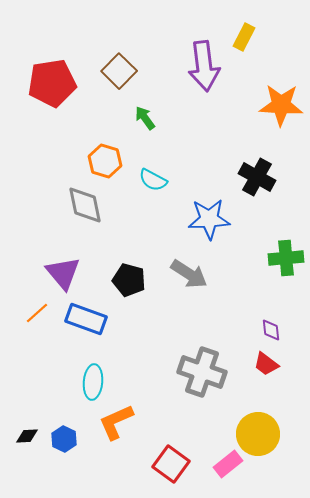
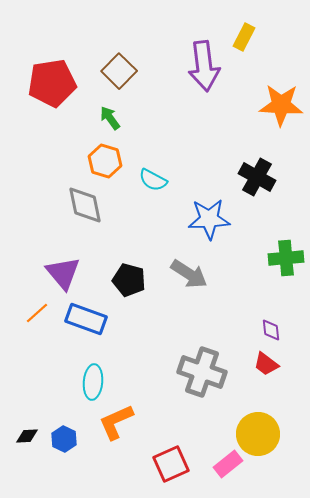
green arrow: moved 35 px left
red square: rotated 30 degrees clockwise
